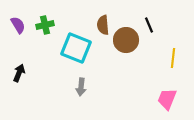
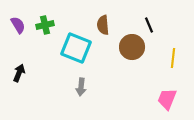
brown circle: moved 6 px right, 7 px down
